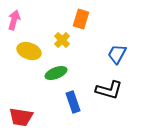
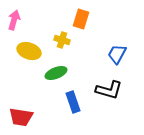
yellow cross: rotated 28 degrees counterclockwise
